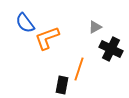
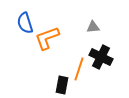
blue semicircle: rotated 20 degrees clockwise
gray triangle: moved 2 px left; rotated 24 degrees clockwise
black cross: moved 10 px left, 8 px down
